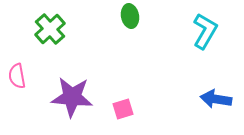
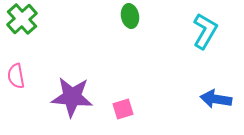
green cross: moved 28 px left, 10 px up
pink semicircle: moved 1 px left
